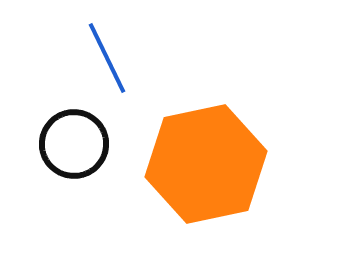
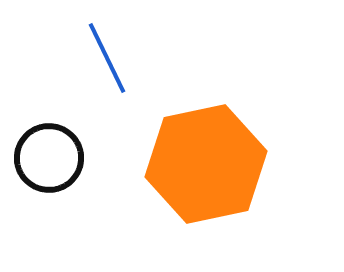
black circle: moved 25 px left, 14 px down
